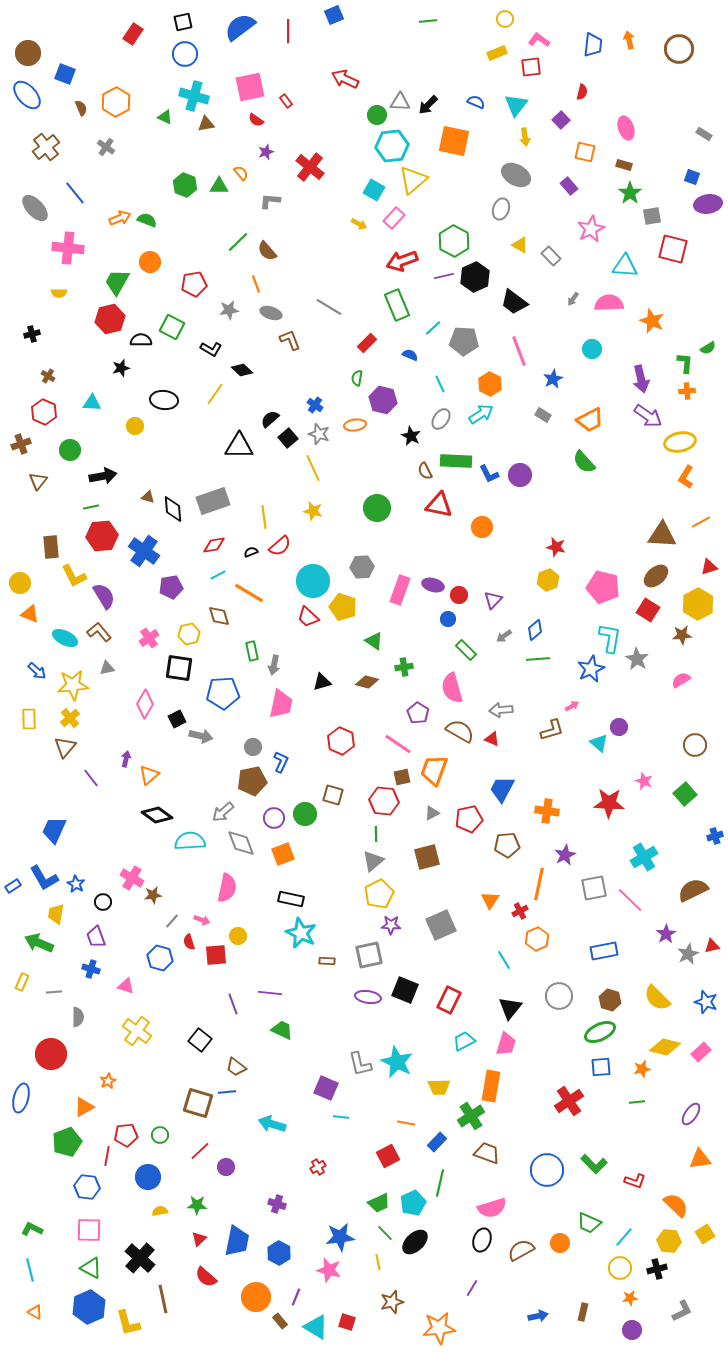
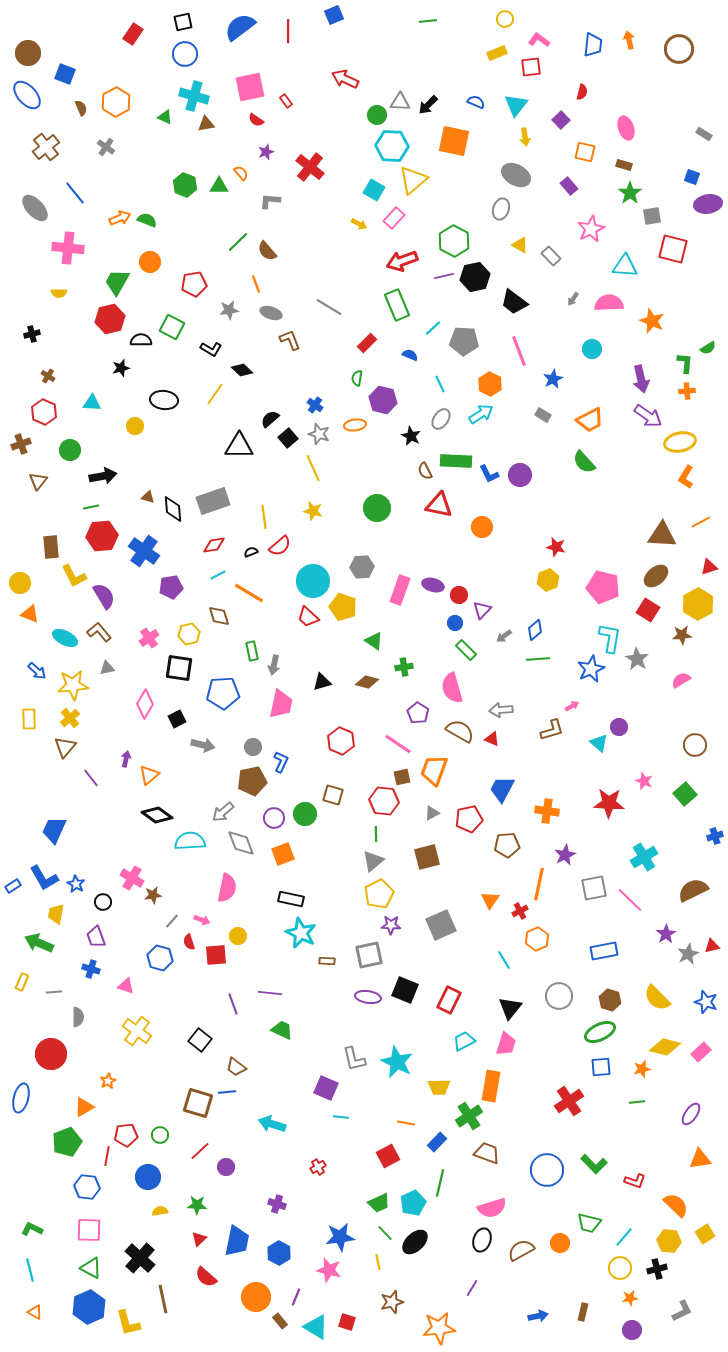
cyan hexagon at (392, 146): rotated 8 degrees clockwise
black hexagon at (475, 277): rotated 12 degrees clockwise
purple triangle at (493, 600): moved 11 px left, 10 px down
blue circle at (448, 619): moved 7 px right, 4 px down
gray arrow at (201, 736): moved 2 px right, 9 px down
gray L-shape at (360, 1064): moved 6 px left, 5 px up
green cross at (471, 1116): moved 2 px left
green trapezoid at (589, 1223): rotated 10 degrees counterclockwise
